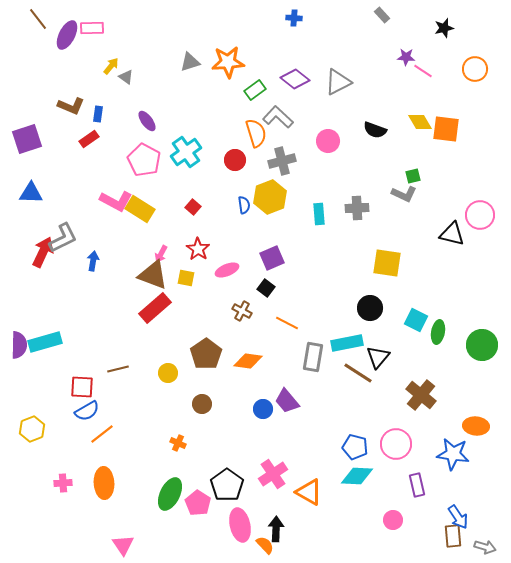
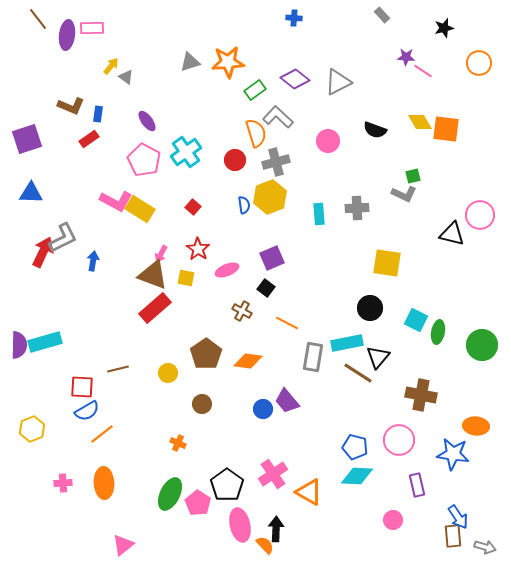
purple ellipse at (67, 35): rotated 20 degrees counterclockwise
orange circle at (475, 69): moved 4 px right, 6 px up
gray cross at (282, 161): moved 6 px left, 1 px down
brown cross at (421, 395): rotated 28 degrees counterclockwise
pink circle at (396, 444): moved 3 px right, 4 px up
pink triangle at (123, 545): rotated 25 degrees clockwise
